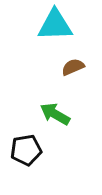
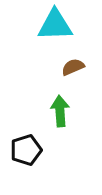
green arrow: moved 5 px right, 3 px up; rotated 56 degrees clockwise
black pentagon: rotated 8 degrees counterclockwise
